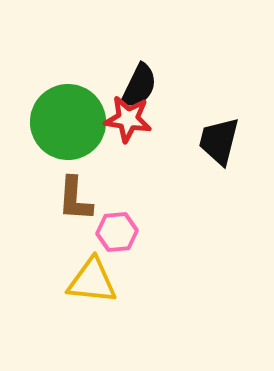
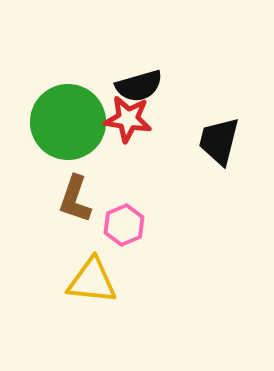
black semicircle: rotated 48 degrees clockwise
brown L-shape: rotated 15 degrees clockwise
pink hexagon: moved 7 px right, 7 px up; rotated 18 degrees counterclockwise
